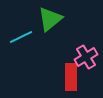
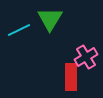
green triangle: rotated 20 degrees counterclockwise
cyan line: moved 2 px left, 7 px up
